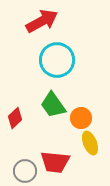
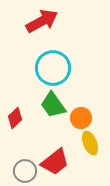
cyan circle: moved 4 px left, 8 px down
red trapezoid: rotated 44 degrees counterclockwise
